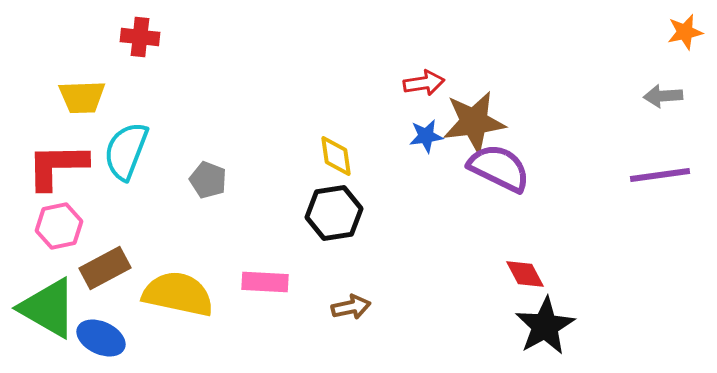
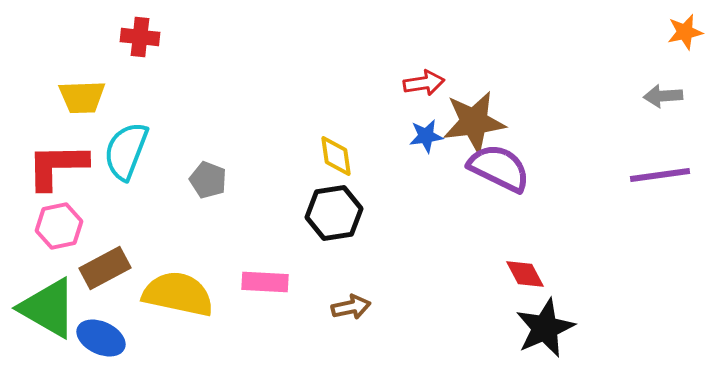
black star: moved 2 px down; rotated 6 degrees clockwise
